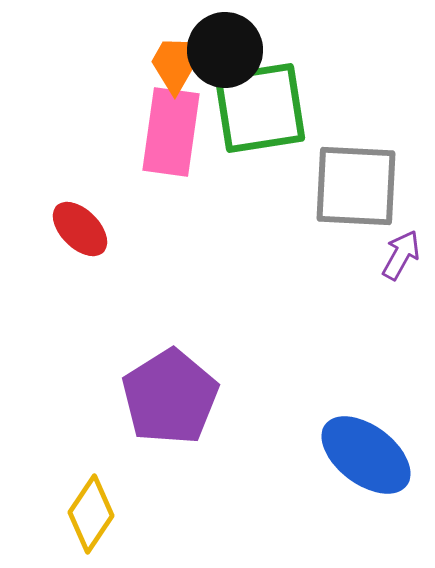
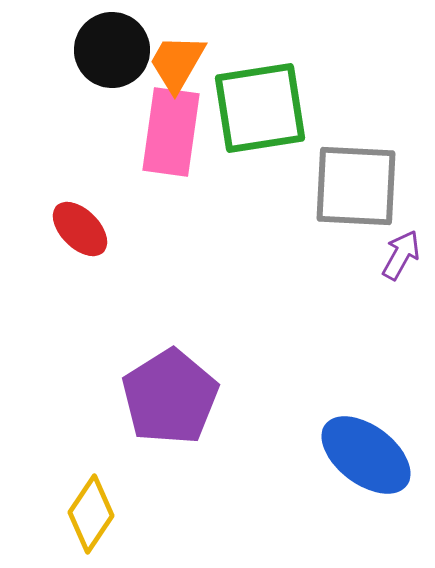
black circle: moved 113 px left
